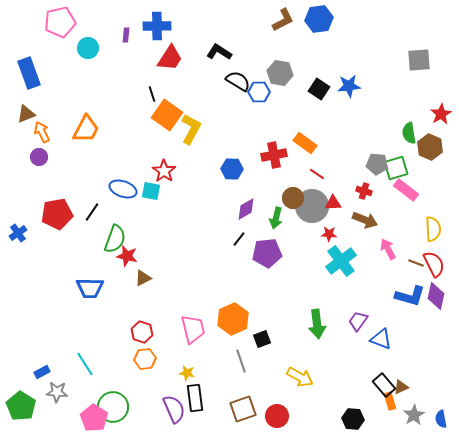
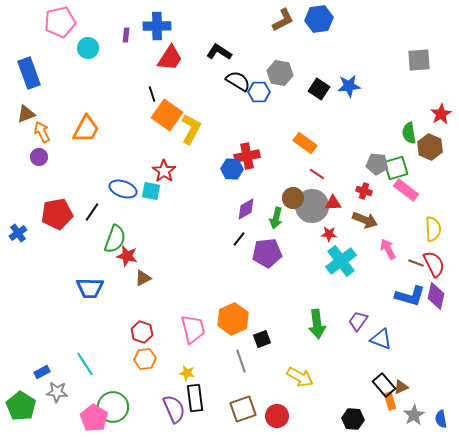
red cross at (274, 155): moved 27 px left, 1 px down
